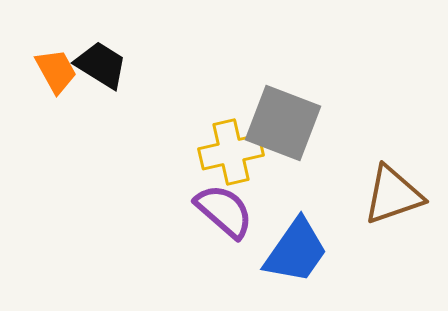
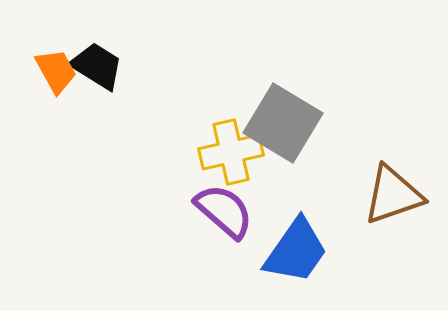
black trapezoid: moved 4 px left, 1 px down
gray square: rotated 10 degrees clockwise
